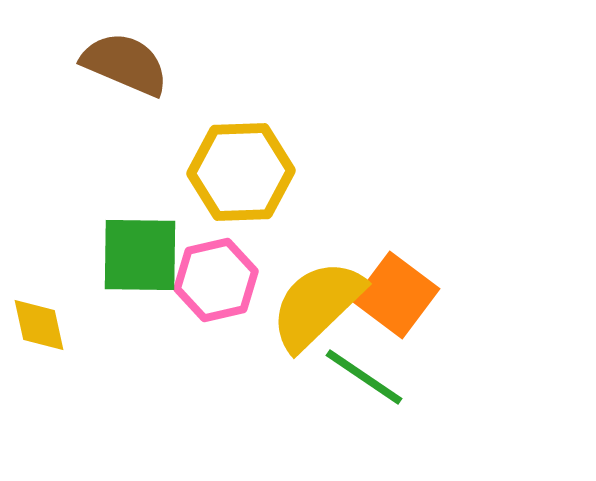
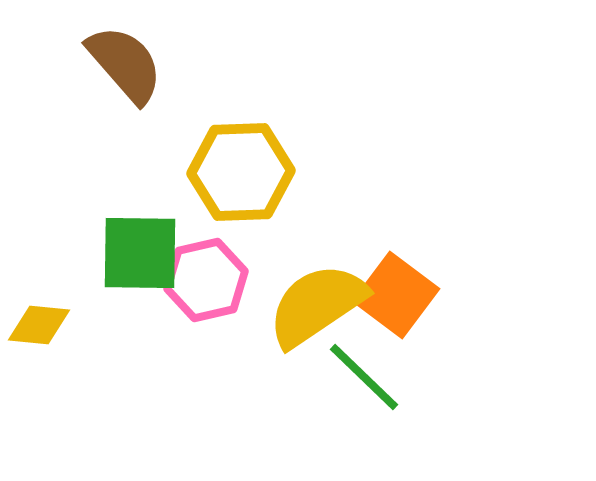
brown semicircle: rotated 26 degrees clockwise
green square: moved 2 px up
pink hexagon: moved 10 px left
yellow semicircle: rotated 10 degrees clockwise
yellow diamond: rotated 72 degrees counterclockwise
green line: rotated 10 degrees clockwise
